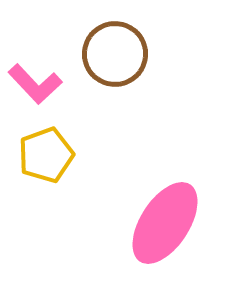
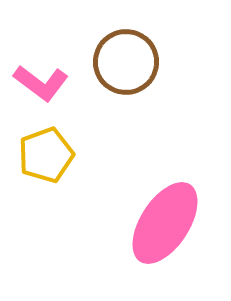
brown circle: moved 11 px right, 8 px down
pink L-shape: moved 6 px right, 1 px up; rotated 10 degrees counterclockwise
